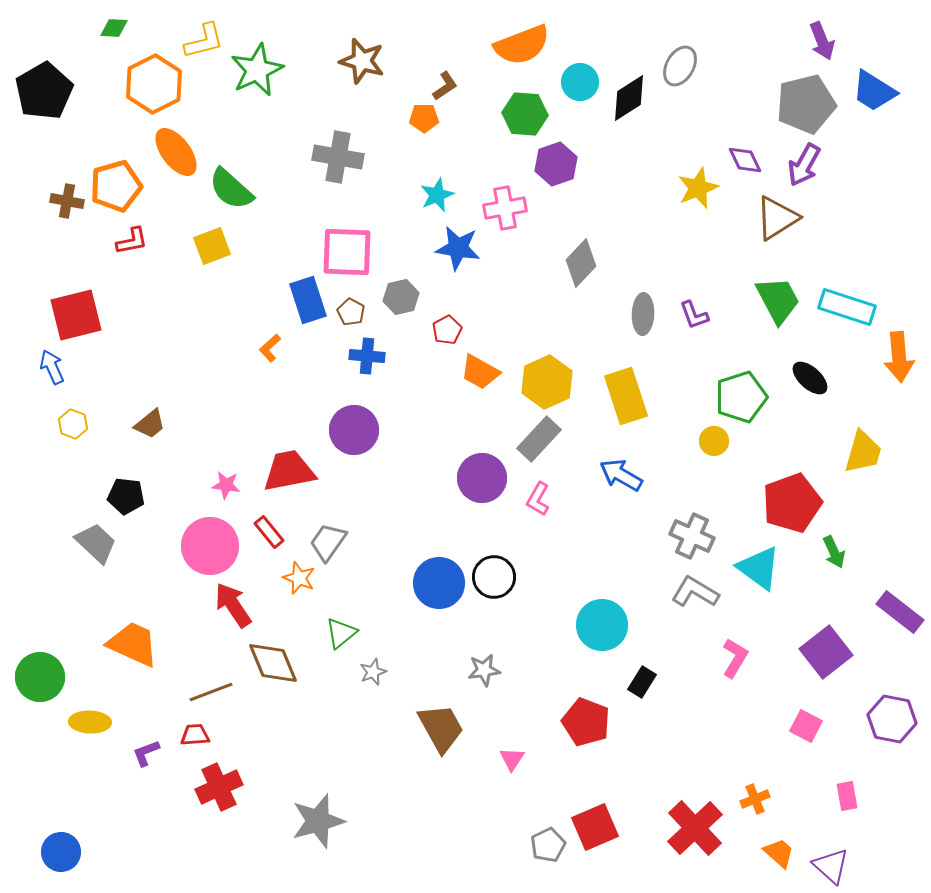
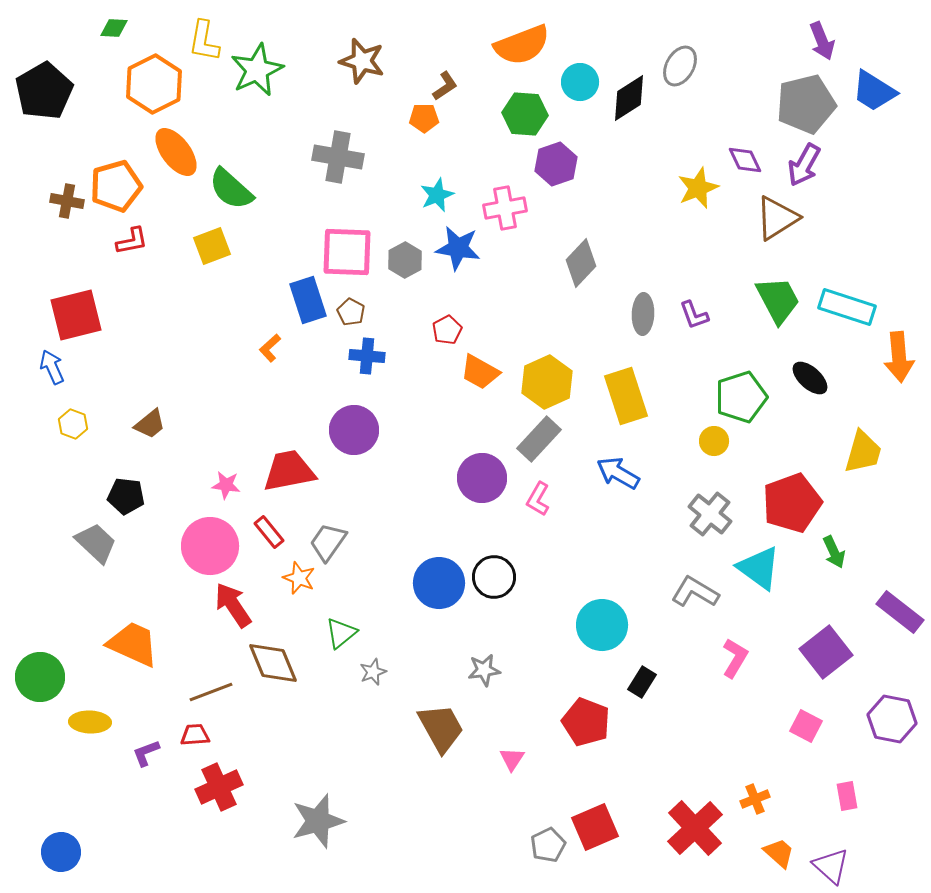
yellow L-shape at (204, 41): rotated 114 degrees clockwise
gray hexagon at (401, 297): moved 4 px right, 37 px up; rotated 16 degrees counterclockwise
blue arrow at (621, 475): moved 3 px left, 2 px up
gray cross at (692, 536): moved 18 px right, 22 px up; rotated 15 degrees clockwise
